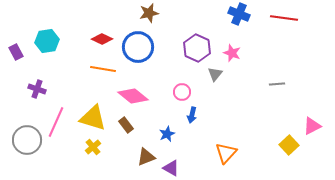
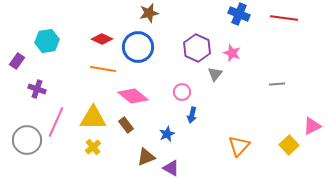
purple rectangle: moved 1 px right, 9 px down; rotated 63 degrees clockwise
yellow triangle: rotated 16 degrees counterclockwise
orange triangle: moved 13 px right, 7 px up
